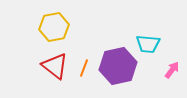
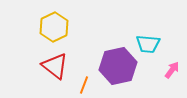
yellow hexagon: rotated 16 degrees counterclockwise
orange line: moved 17 px down
